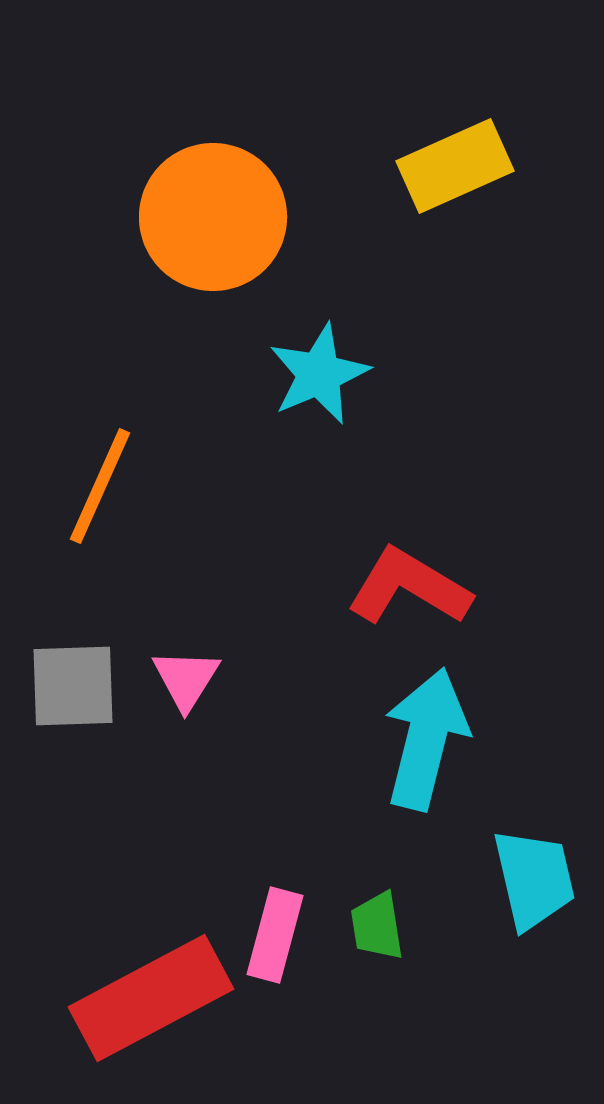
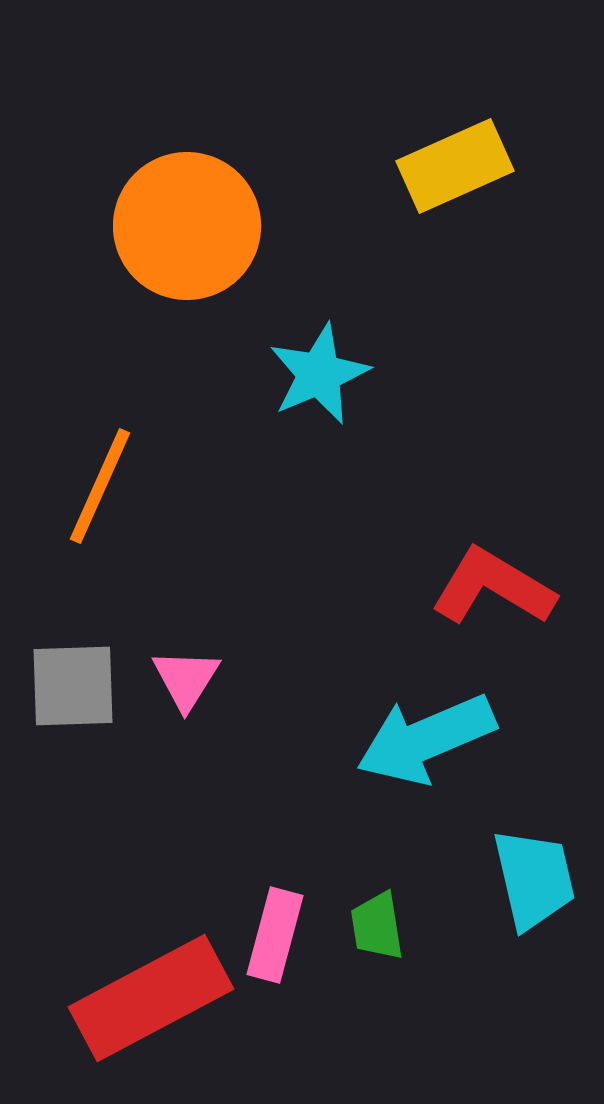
orange circle: moved 26 px left, 9 px down
red L-shape: moved 84 px right
cyan arrow: rotated 127 degrees counterclockwise
